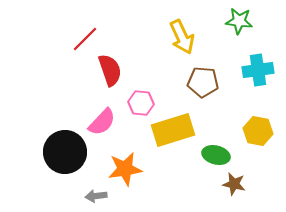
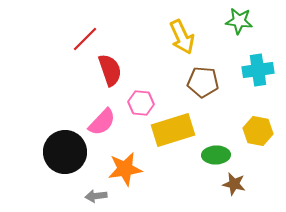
green ellipse: rotated 16 degrees counterclockwise
